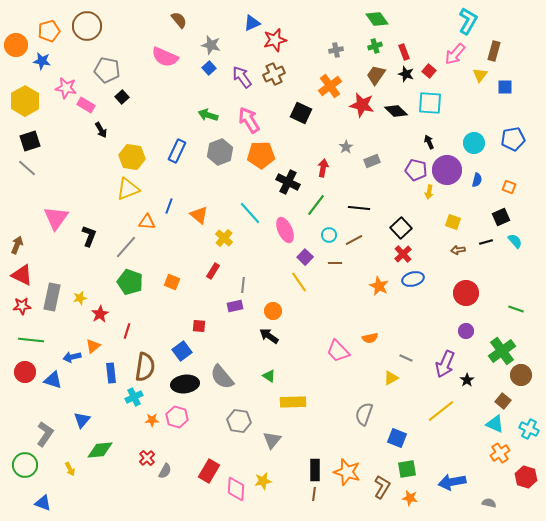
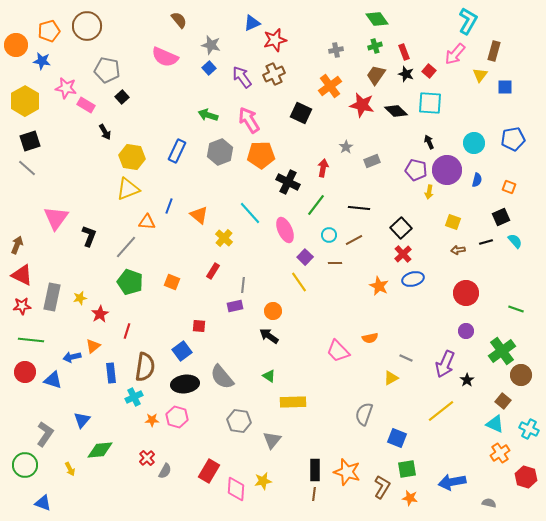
black arrow at (101, 130): moved 4 px right, 2 px down
